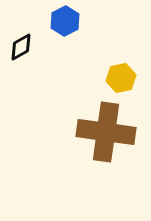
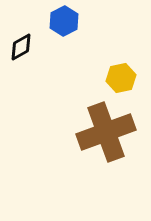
blue hexagon: moved 1 px left
brown cross: rotated 28 degrees counterclockwise
